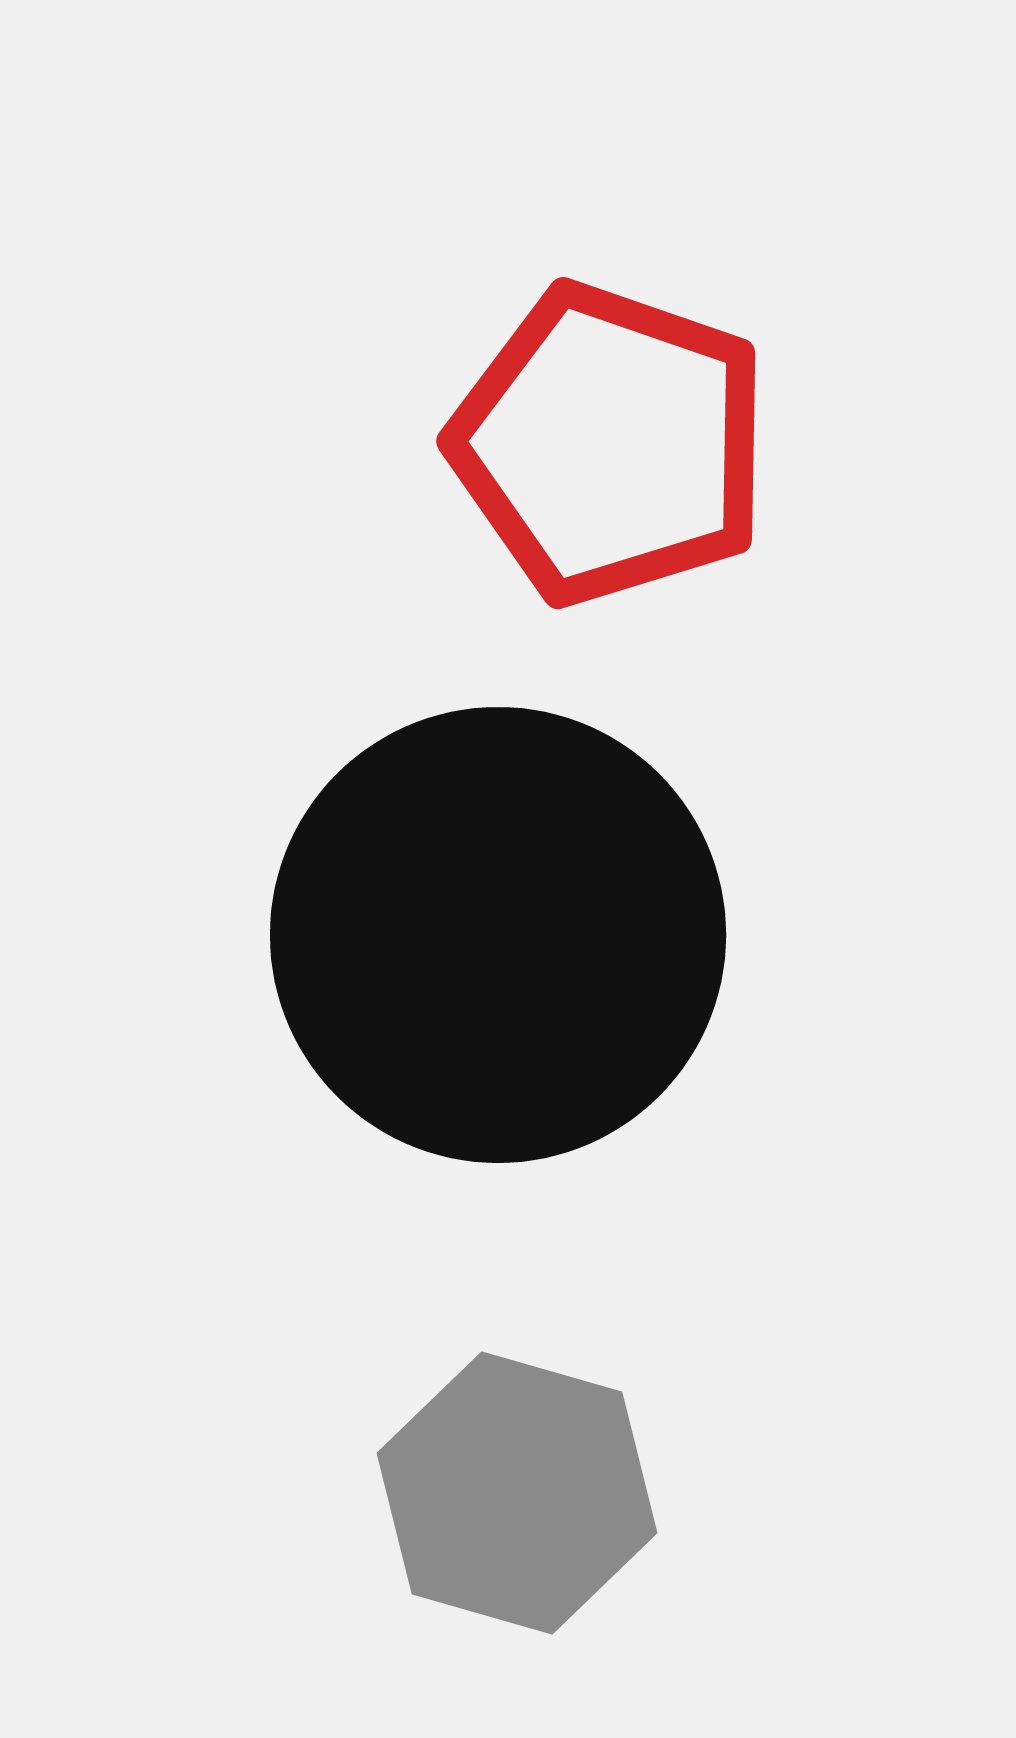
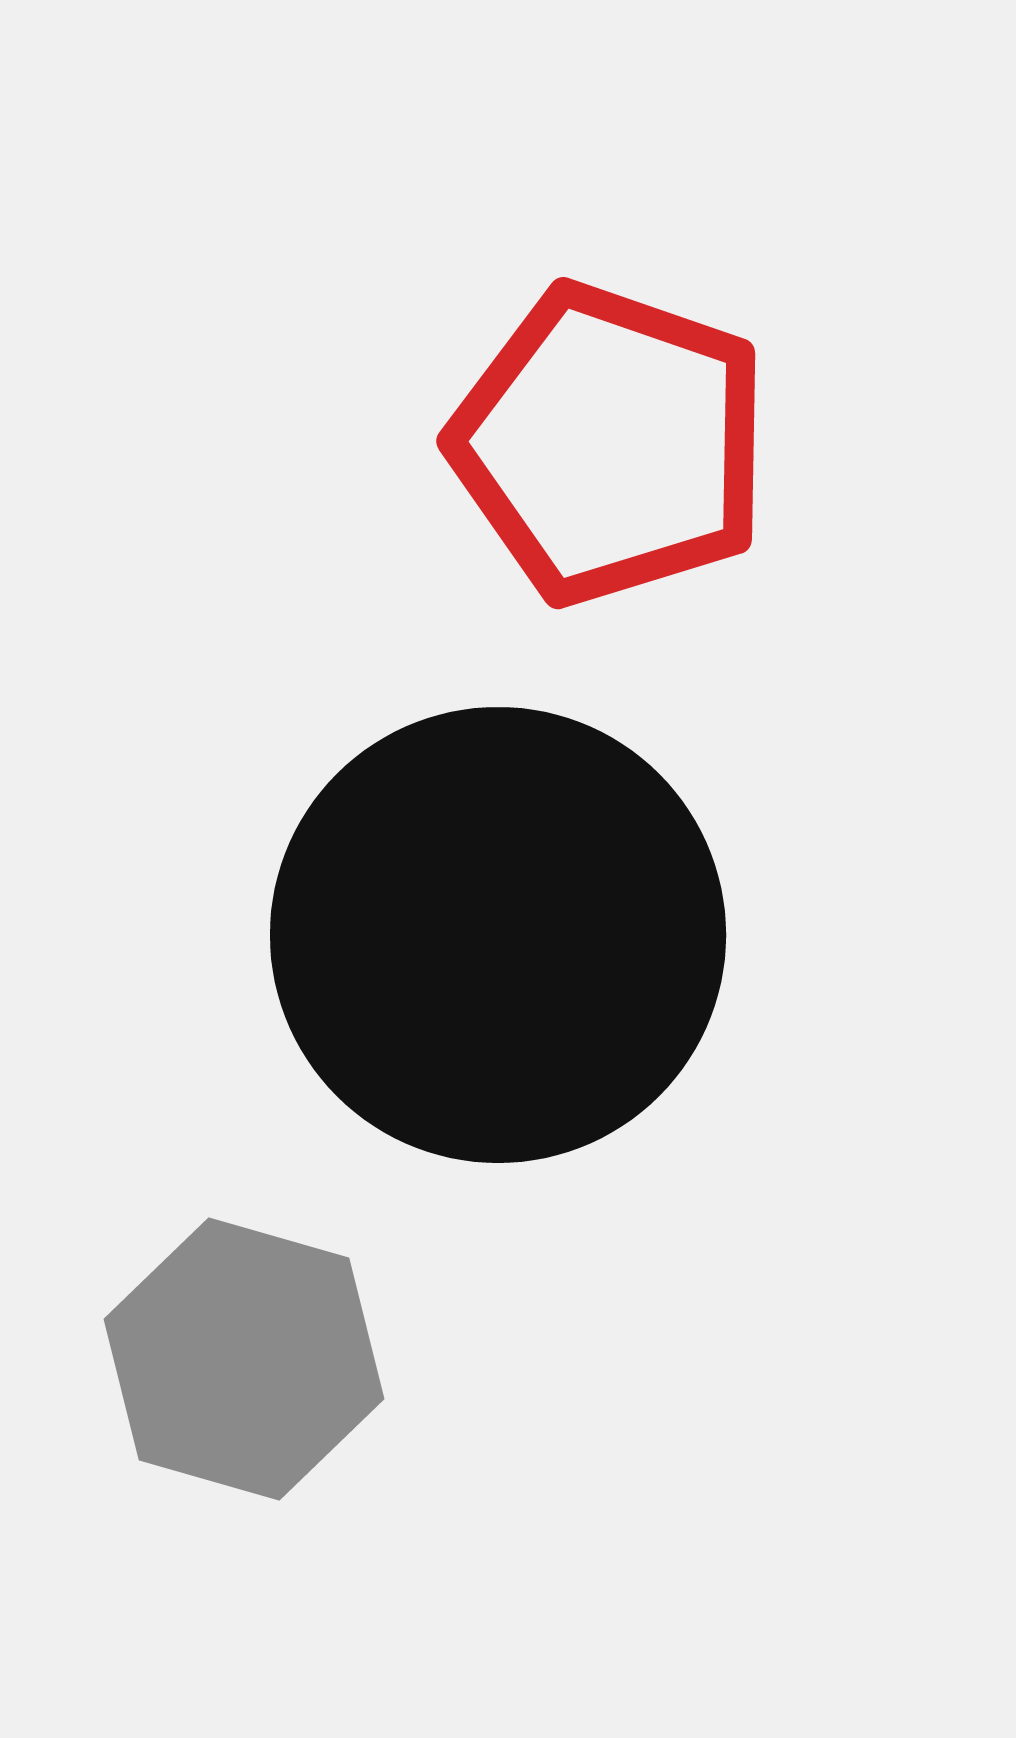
gray hexagon: moved 273 px left, 134 px up
